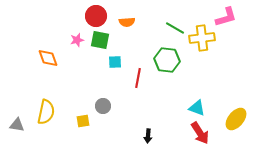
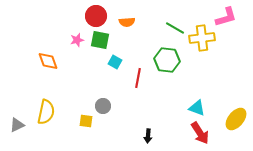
orange diamond: moved 3 px down
cyan square: rotated 32 degrees clockwise
yellow square: moved 3 px right; rotated 16 degrees clockwise
gray triangle: rotated 35 degrees counterclockwise
